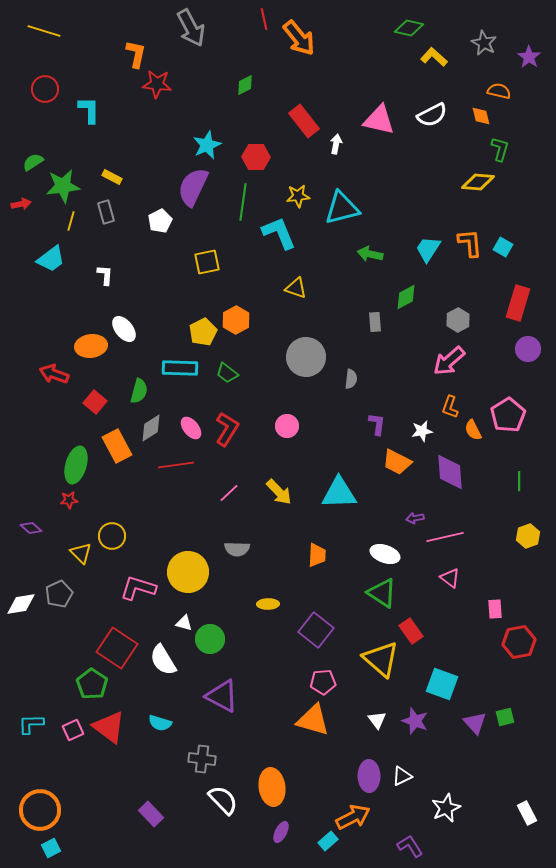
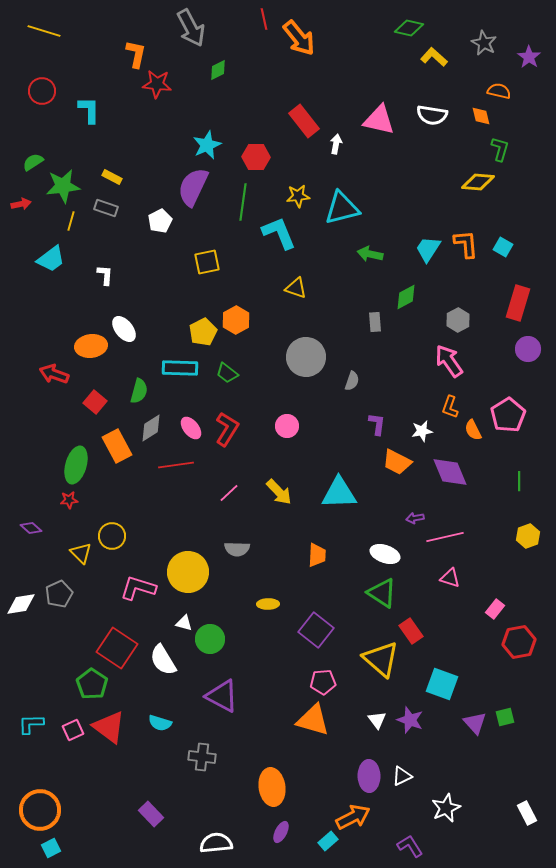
green diamond at (245, 85): moved 27 px left, 15 px up
red circle at (45, 89): moved 3 px left, 2 px down
white semicircle at (432, 115): rotated 36 degrees clockwise
gray rectangle at (106, 212): moved 4 px up; rotated 55 degrees counterclockwise
orange L-shape at (470, 243): moved 4 px left, 1 px down
pink arrow at (449, 361): rotated 96 degrees clockwise
gray semicircle at (351, 379): moved 1 px right, 2 px down; rotated 12 degrees clockwise
purple diamond at (450, 472): rotated 18 degrees counterclockwise
pink triangle at (450, 578): rotated 20 degrees counterclockwise
pink rectangle at (495, 609): rotated 42 degrees clockwise
purple star at (415, 721): moved 5 px left, 1 px up
gray cross at (202, 759): moved 2 px up
white semicircle at (223, 800): moved 7 px left, 43 px down; rotated 52 degrees counterclockwise
